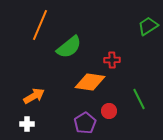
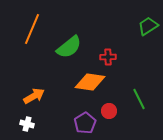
orange line: moved 8 px left, 4 px down
red cross: moved 4 px left, 3 px up
white cross: rotated 16 degrees clockwise
